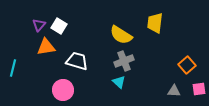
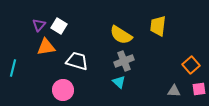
yellow trapezoid: moved 3 px right, 3 px down
orange square: moved 4 px right
